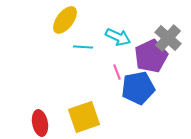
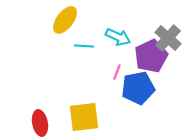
cyan line: moved 1 px right, 1 px up
pink line: rotated 42 degrees clockwise
yellow square: rotated 12 degrees clockwise
